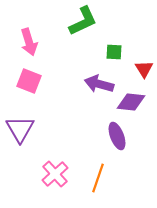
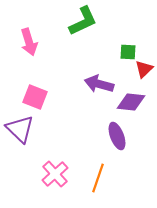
green square: moved 14 px right
red triangle: rotated 18 degrees clockwise
pink square: moved 6 px right, 16 px down
purple triangle: rotated 16 degrees counterclockwise
